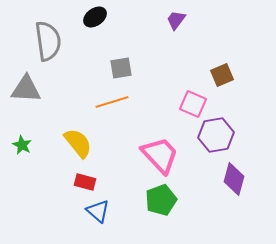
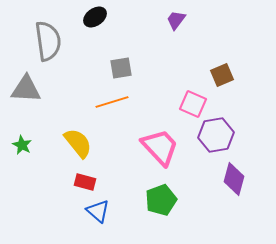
pink trapezoid: moved 8 px up
